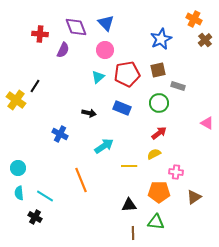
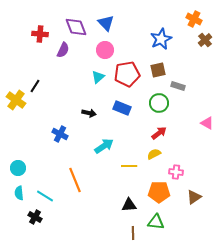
orange line: moved 6 px left
